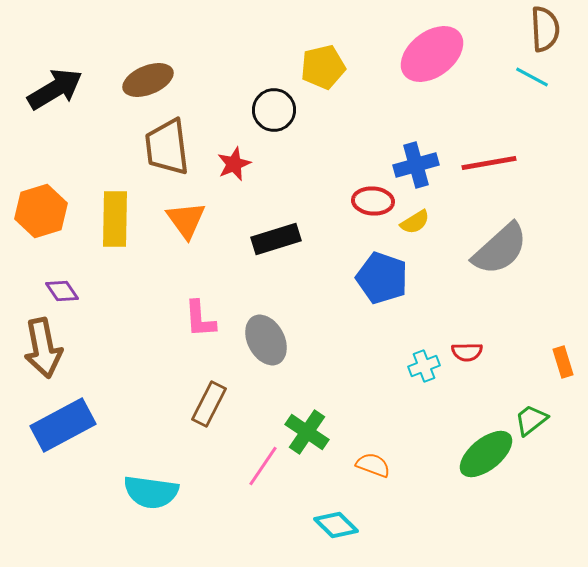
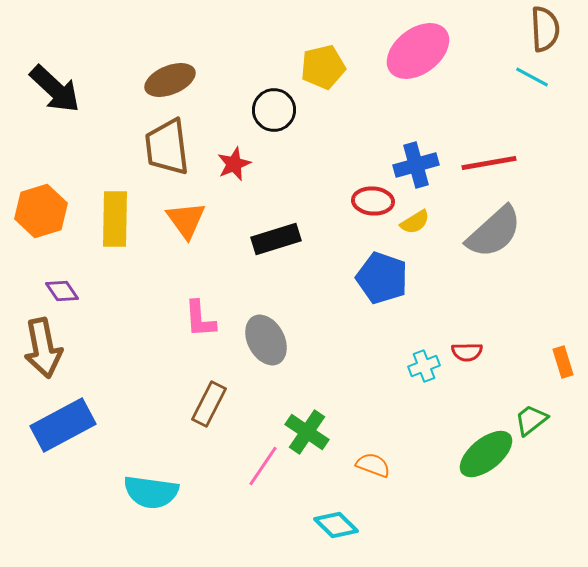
pink ellipse: moved 14 px left, 3 px up
brown ellipse: moved 22 px right
black arrow: rotated 74 degrees clockwise
gray semicircle: moved 6 px left, 17 px up
